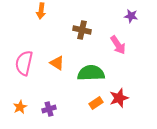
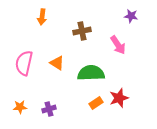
orange arrow: moved 1 px right, 6 px down
brown cross: moved 1 px down; rotated 24 degrees counterclockwise
orange star: rotated 24 degrees clockwise
